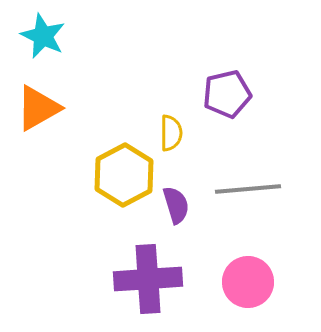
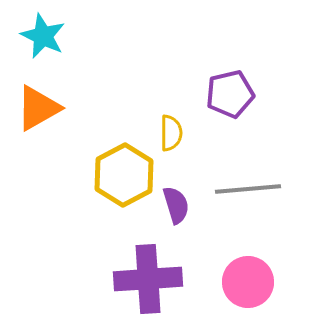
purple pentagon: moved 3 px right
